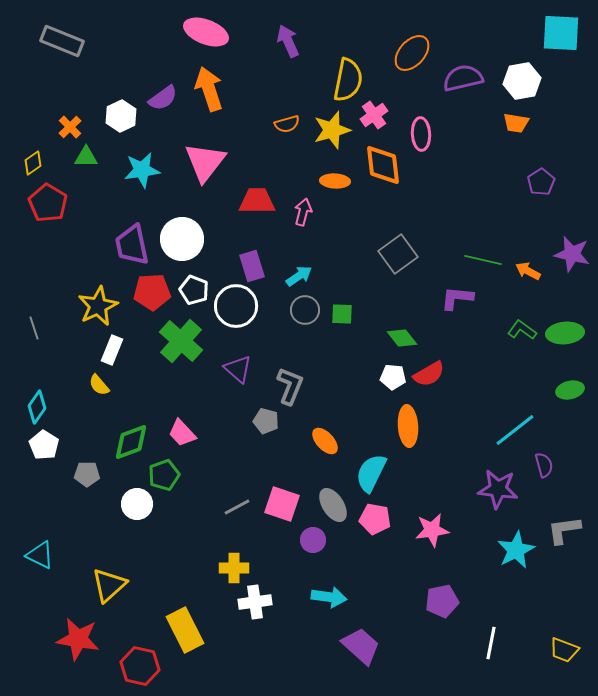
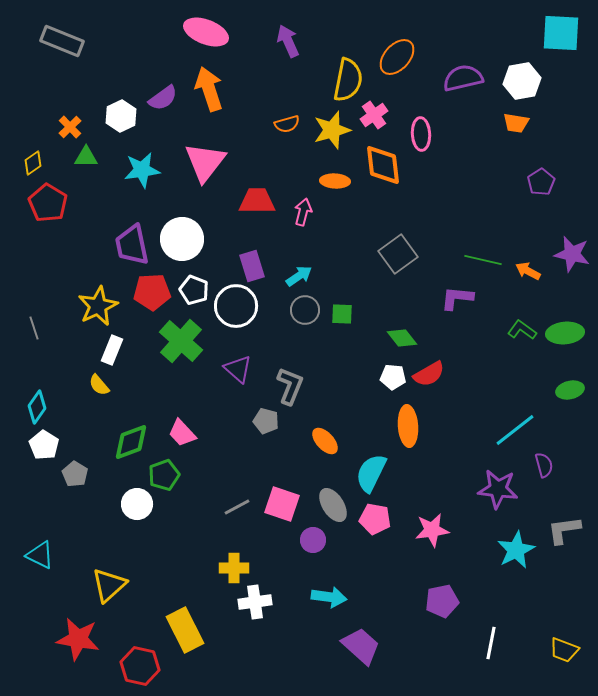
orange ellipse at (412, 53): moved 15 px left, 4 px down
gray pentagon at (87, 474): moved 12 px left; rotated 30 degrees clockwise
